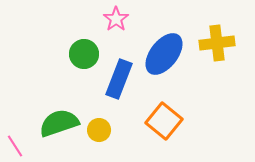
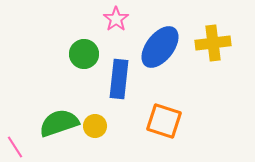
yellow cross: moved 4 px left
blue ellipse: moved 4 px left, 7 px up
blue rectangle: rotated 15 degrees counterclockwise
orange square: rotated 21 degrees counterclockwise
yellow circle: moved 4 px left, 4 px up
pink line: moved 1 px down
